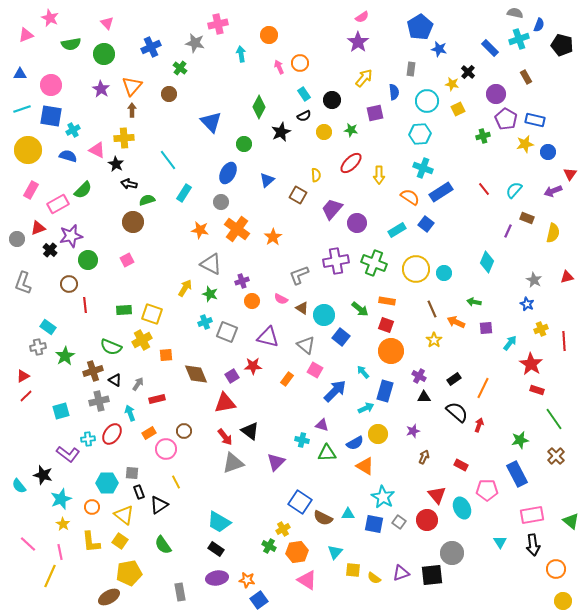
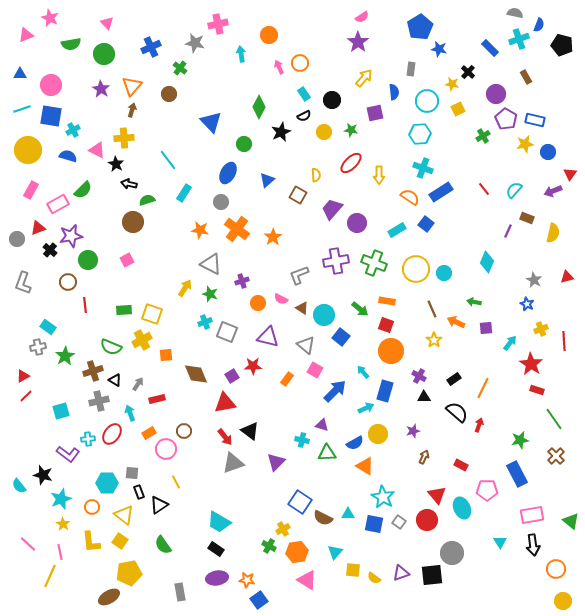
brown arrow at (132, 110): rotated 16 degrees clockwise
green cross at (483, 136): rotated 16 degrees counterclockwise
brown circle at (69, 284): moved 1 px left, 2 px up
orange circle at (252, 301): moved 6 px right, 2 px down
